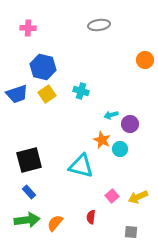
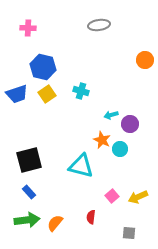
gray square: moved 2 px left, 1 px down
